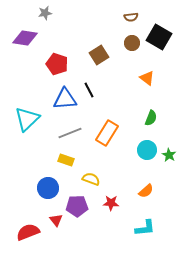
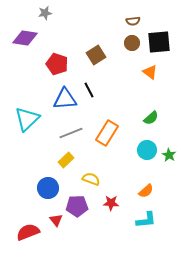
brown semicircle: moved 2 px right, 4 px down
black square: moved 5 px down; rotated 35 degrees counterclockwise
brown square: moved 3 px left
orange triangle: moved 3 px right, 6 px up
green semicircle: rotated 28 degrees clockwise
gray line: moved 1 px right
yellow rectangle: rotated 63 degrees counterclockwise
cyan L-shape: moved 1 px right, 8 px up
